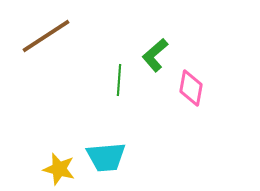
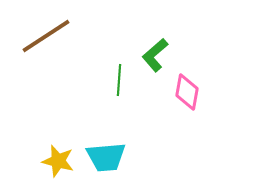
pink diamond: moved 4 px left, 4 px down
yellow star: moved 1 px left, 8 px up
